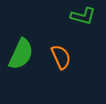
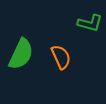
green L-shape: moved 7 px right, 7 px down
